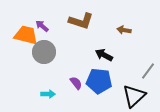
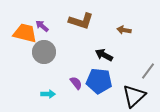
orange trapezoid: moved 1 px left, 2 px up
